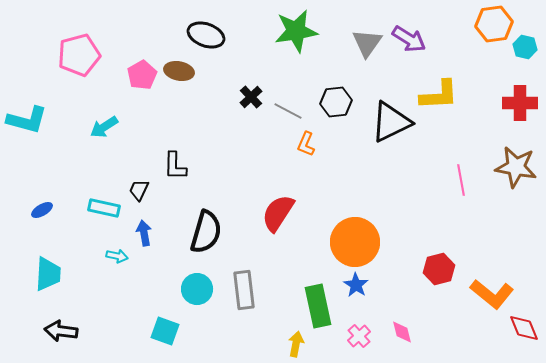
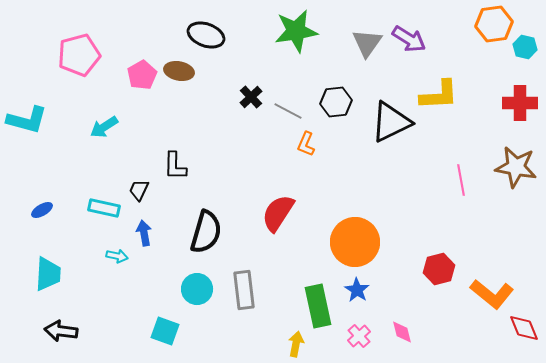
blue star at (356, 285): moved 1 px right, 5 px down
